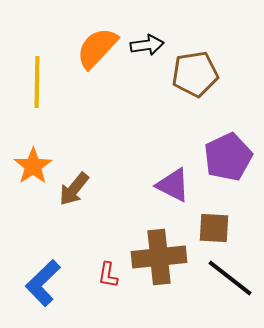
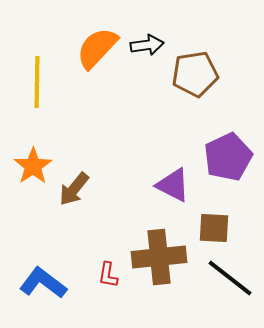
blue L-shape: rotated 81 degrees clockwise
